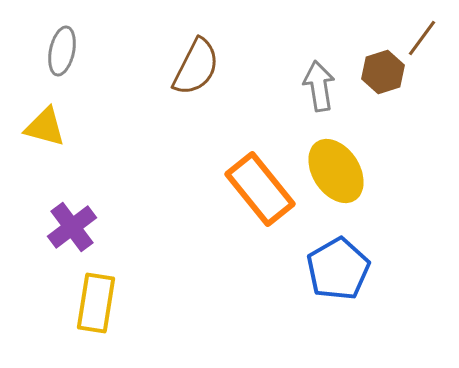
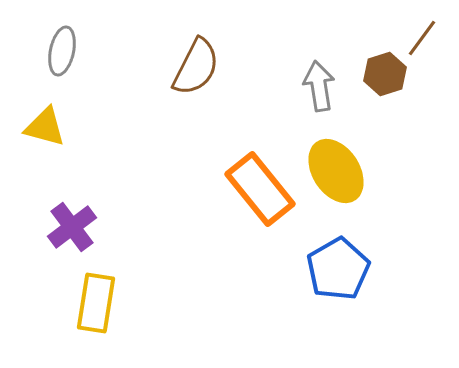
brown hexagon: moved 2 px right, 2 px down
